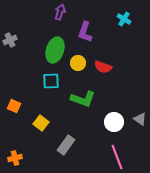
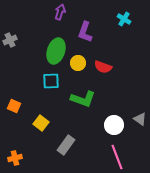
green ellipse: moved 1 px right, 1 px down
white circle: moved 3 px down
